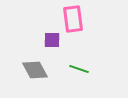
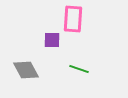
pink rectangle: rotated 12 degrees clockwise
gray diamond: moved 9 px left
